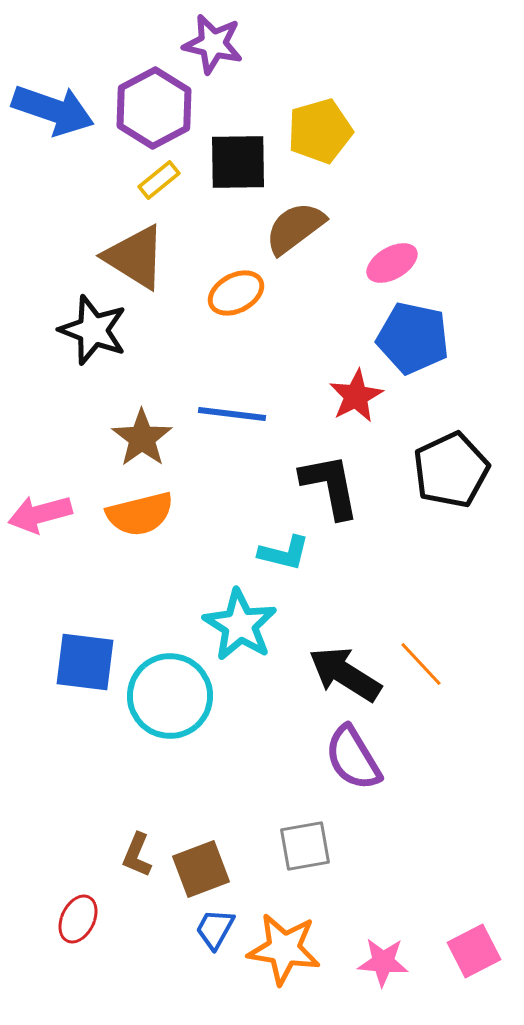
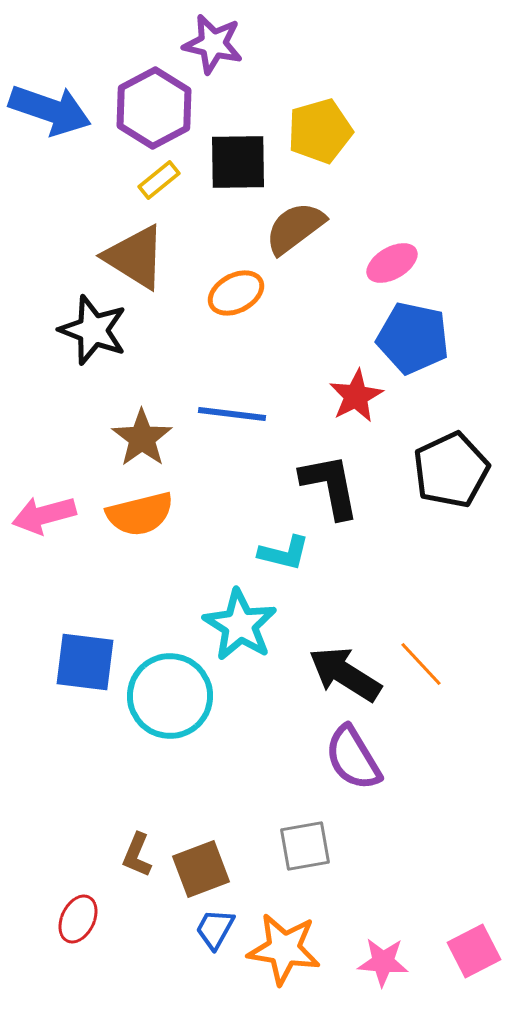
blue arrow: moved 3 px left
pink arrow: moved 4 px right, 1 px down
